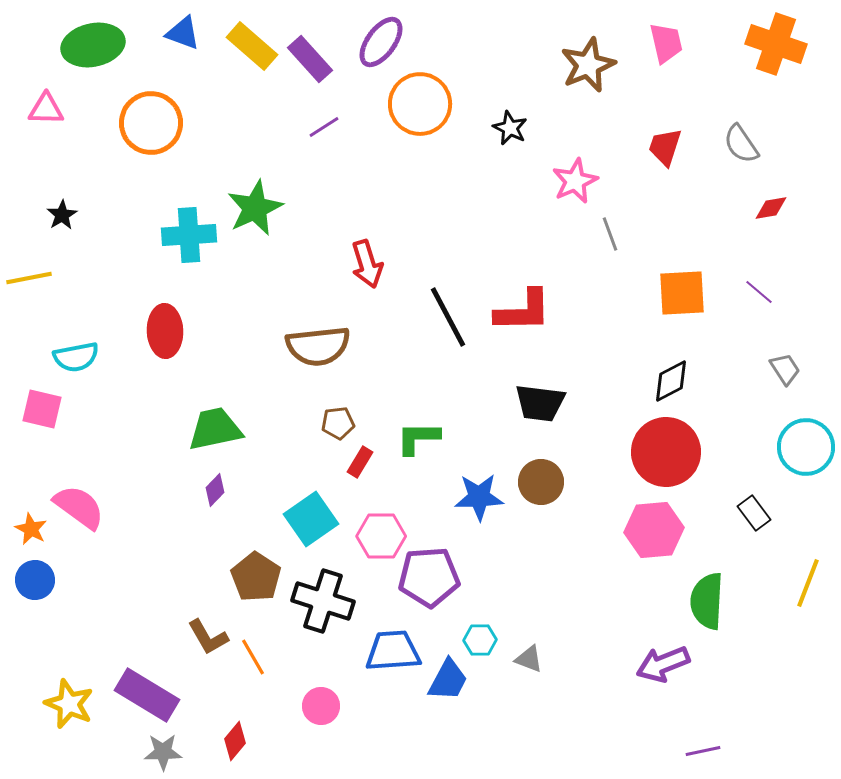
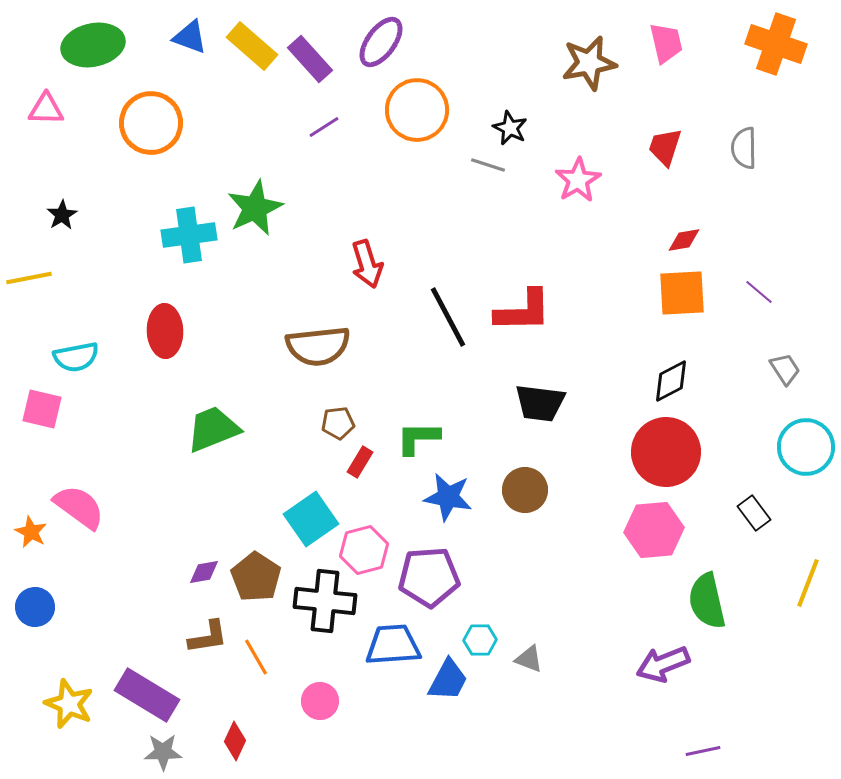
blue triangle at (183, 33): moved 7 px right, 4 px down
brown star at (588, 65): moved 1 px right, 2 px up; rotated 12 degrees clockwise
orange circle at (420, 104): moved 3 px left, 6 px down
gray semicircle at (741, 144): moved 3 px right, 4 px down; rotated 33 degrees clockwise
pink star at (575, 181): moved 3 px right, 1 px up; rotated 6 degrees counterclockwise
red diamond at (771, 208): moved 87 px left, 32 px down
gray line at (610, 234): moved 122 px left, 69 px up; rotated 52 degrees counterclockwise
cyan cross at (189, 235): rotated 4 degrees counterclockwise
green trapezoid at (215, 429): moved 2 px left; rotated 10 degrees counterclockwise
brown circle at (541, 482): moved 16 px left, 8 px down
purple diamond at (215, 490): moved 11 px left, 82 px down; rotated 36 degrees clockwise
blue star at (479, 497): moved 31 px left; rotated 12 degrees clockwise
orange star at (31, 529): moved 3 px down
pink hexagon at (381, 536): moved 17 px left, 14 px down; rotated 15 degrees counterclockwise
blue circle at (35, 580): moved 27 px down
black cross at (323, 601): moved 2 px right; rotated 12 degrees counterclockwise
green semicircle at (707, 601): rotated 16 degrees counterclockwise
brown L-shape at (208, 637): rotated 69 degrees counterclockwise
blue trapezoid at (393, 651): moved 6 px up
orange line at (253, 657): moved 3 px right
pink circle at (321, 706): moved 1 px left, 5 px up
red diamond at (235, 741): rotated 15 degrees counterclockwise
